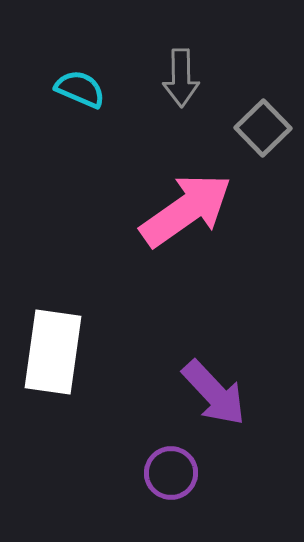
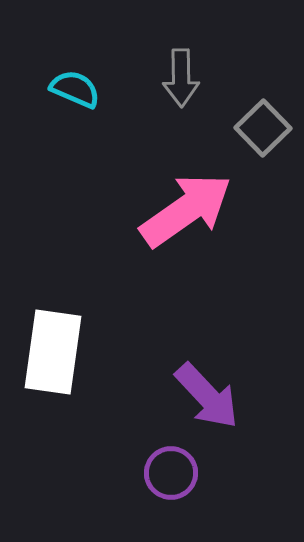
cyan semicircle: moved 5 px left
purple arrow: moved 7 px left, 3 px down
